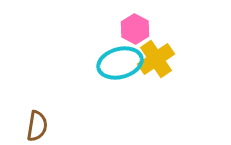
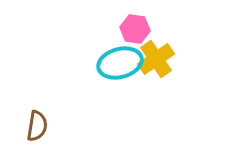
pink hexagon: rotated 20 degrees counterclockwise
